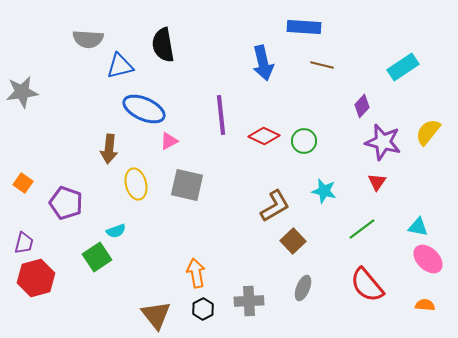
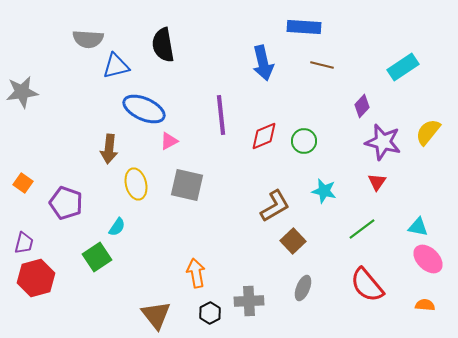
blue triangle: moved 4 px left
red diamond: rotated 48 degrees counterclockwise
cyan semicircle: moved 1 px right, 4 px up; rotated 36 degrees counterclockwise
black hexagon: moved 7 px right, 4 px down
